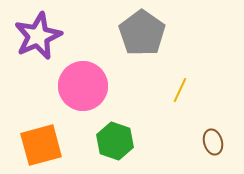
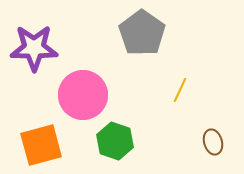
purple star: moved 4 px left, 12 px down; rotated 24 degrees clockwise
pink circle: moved 9 px down
